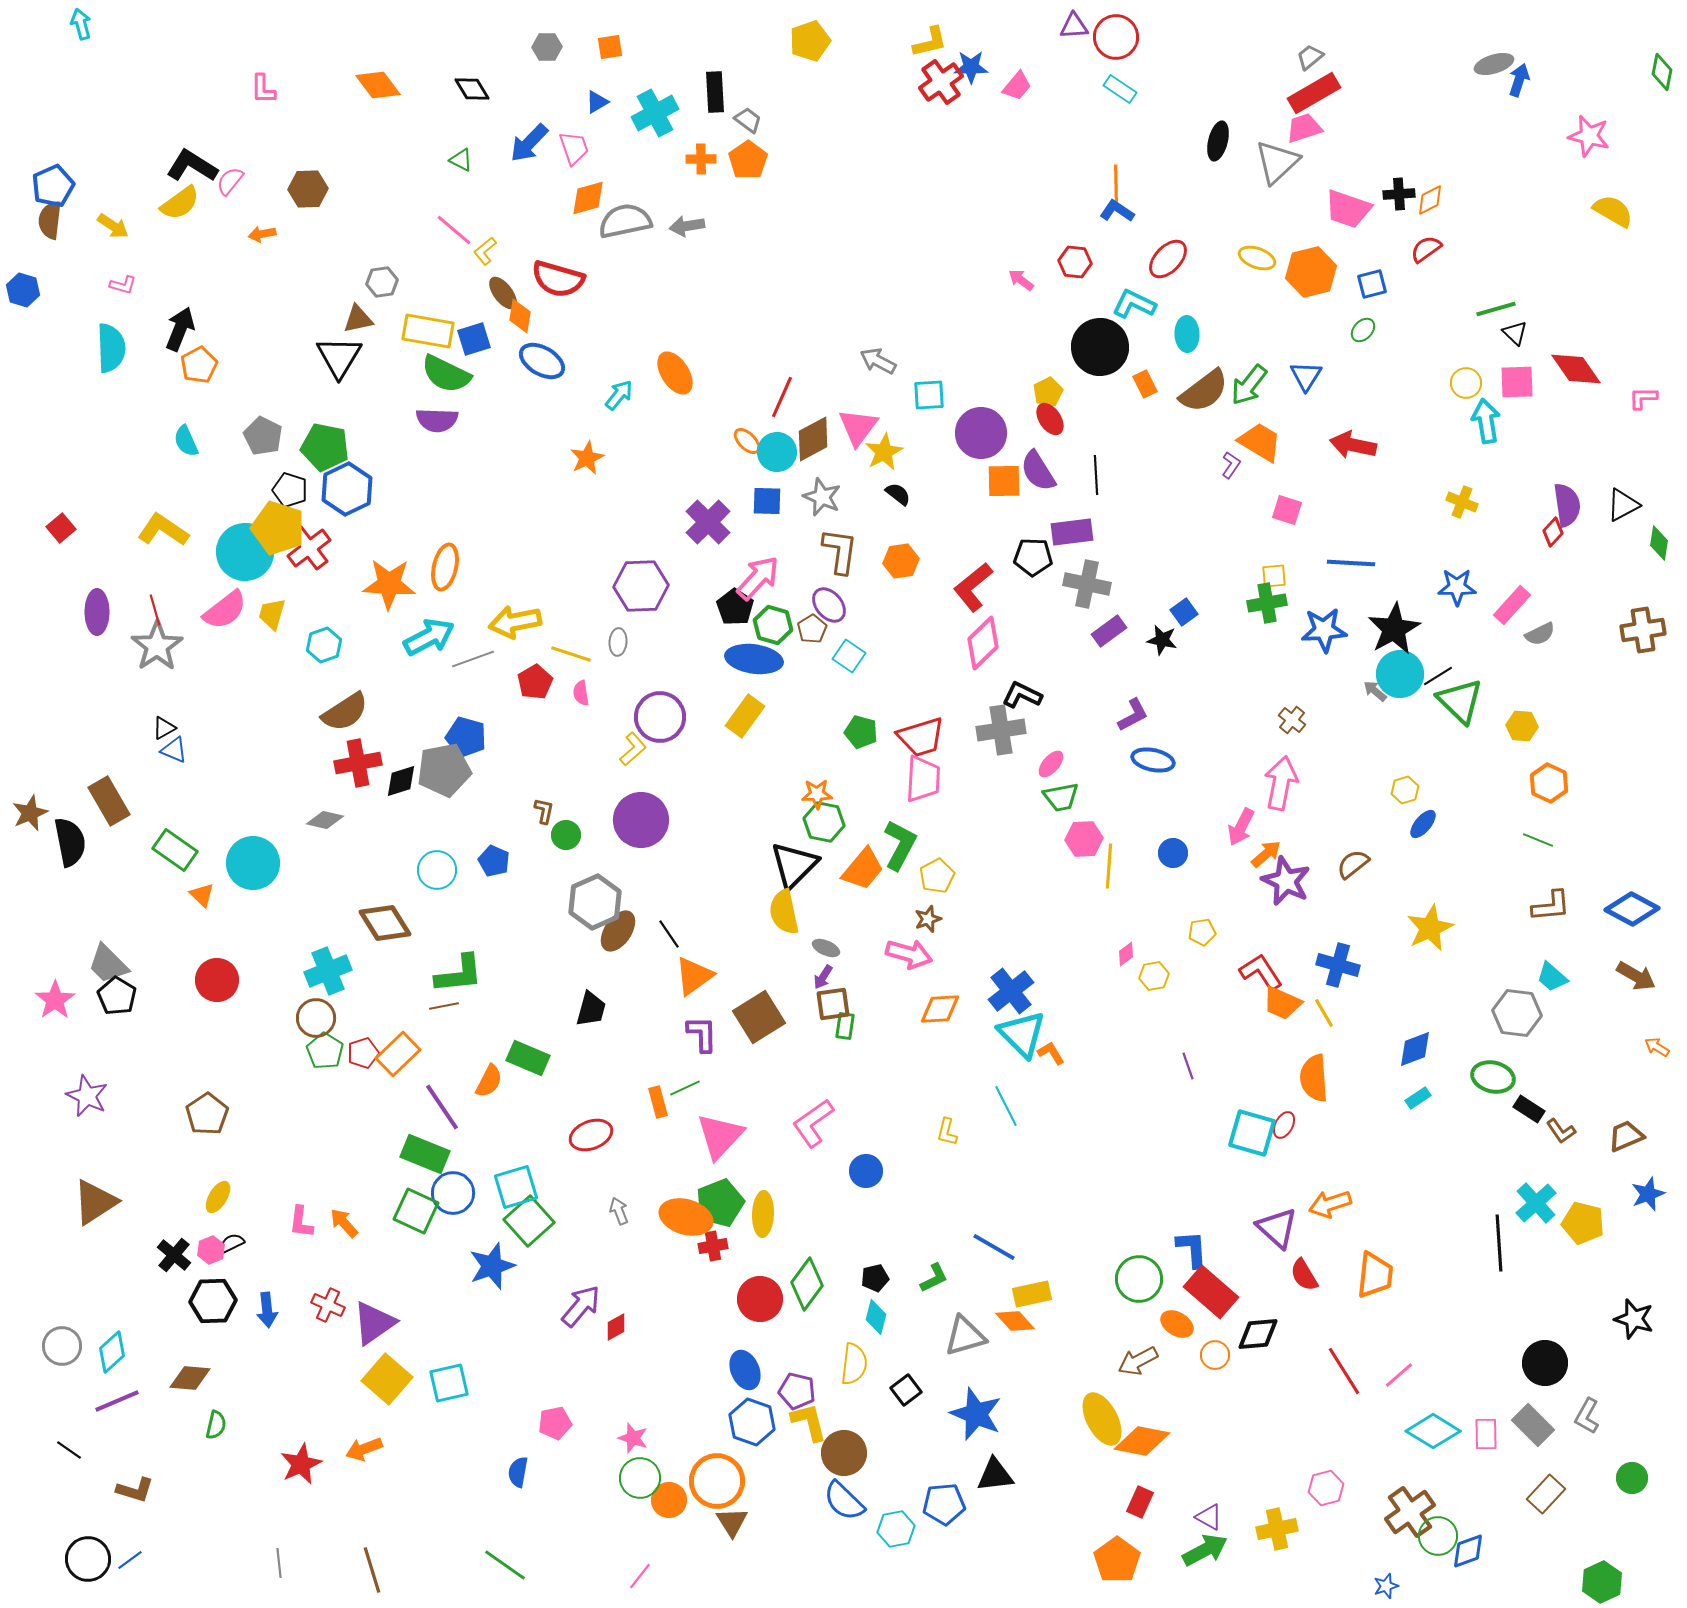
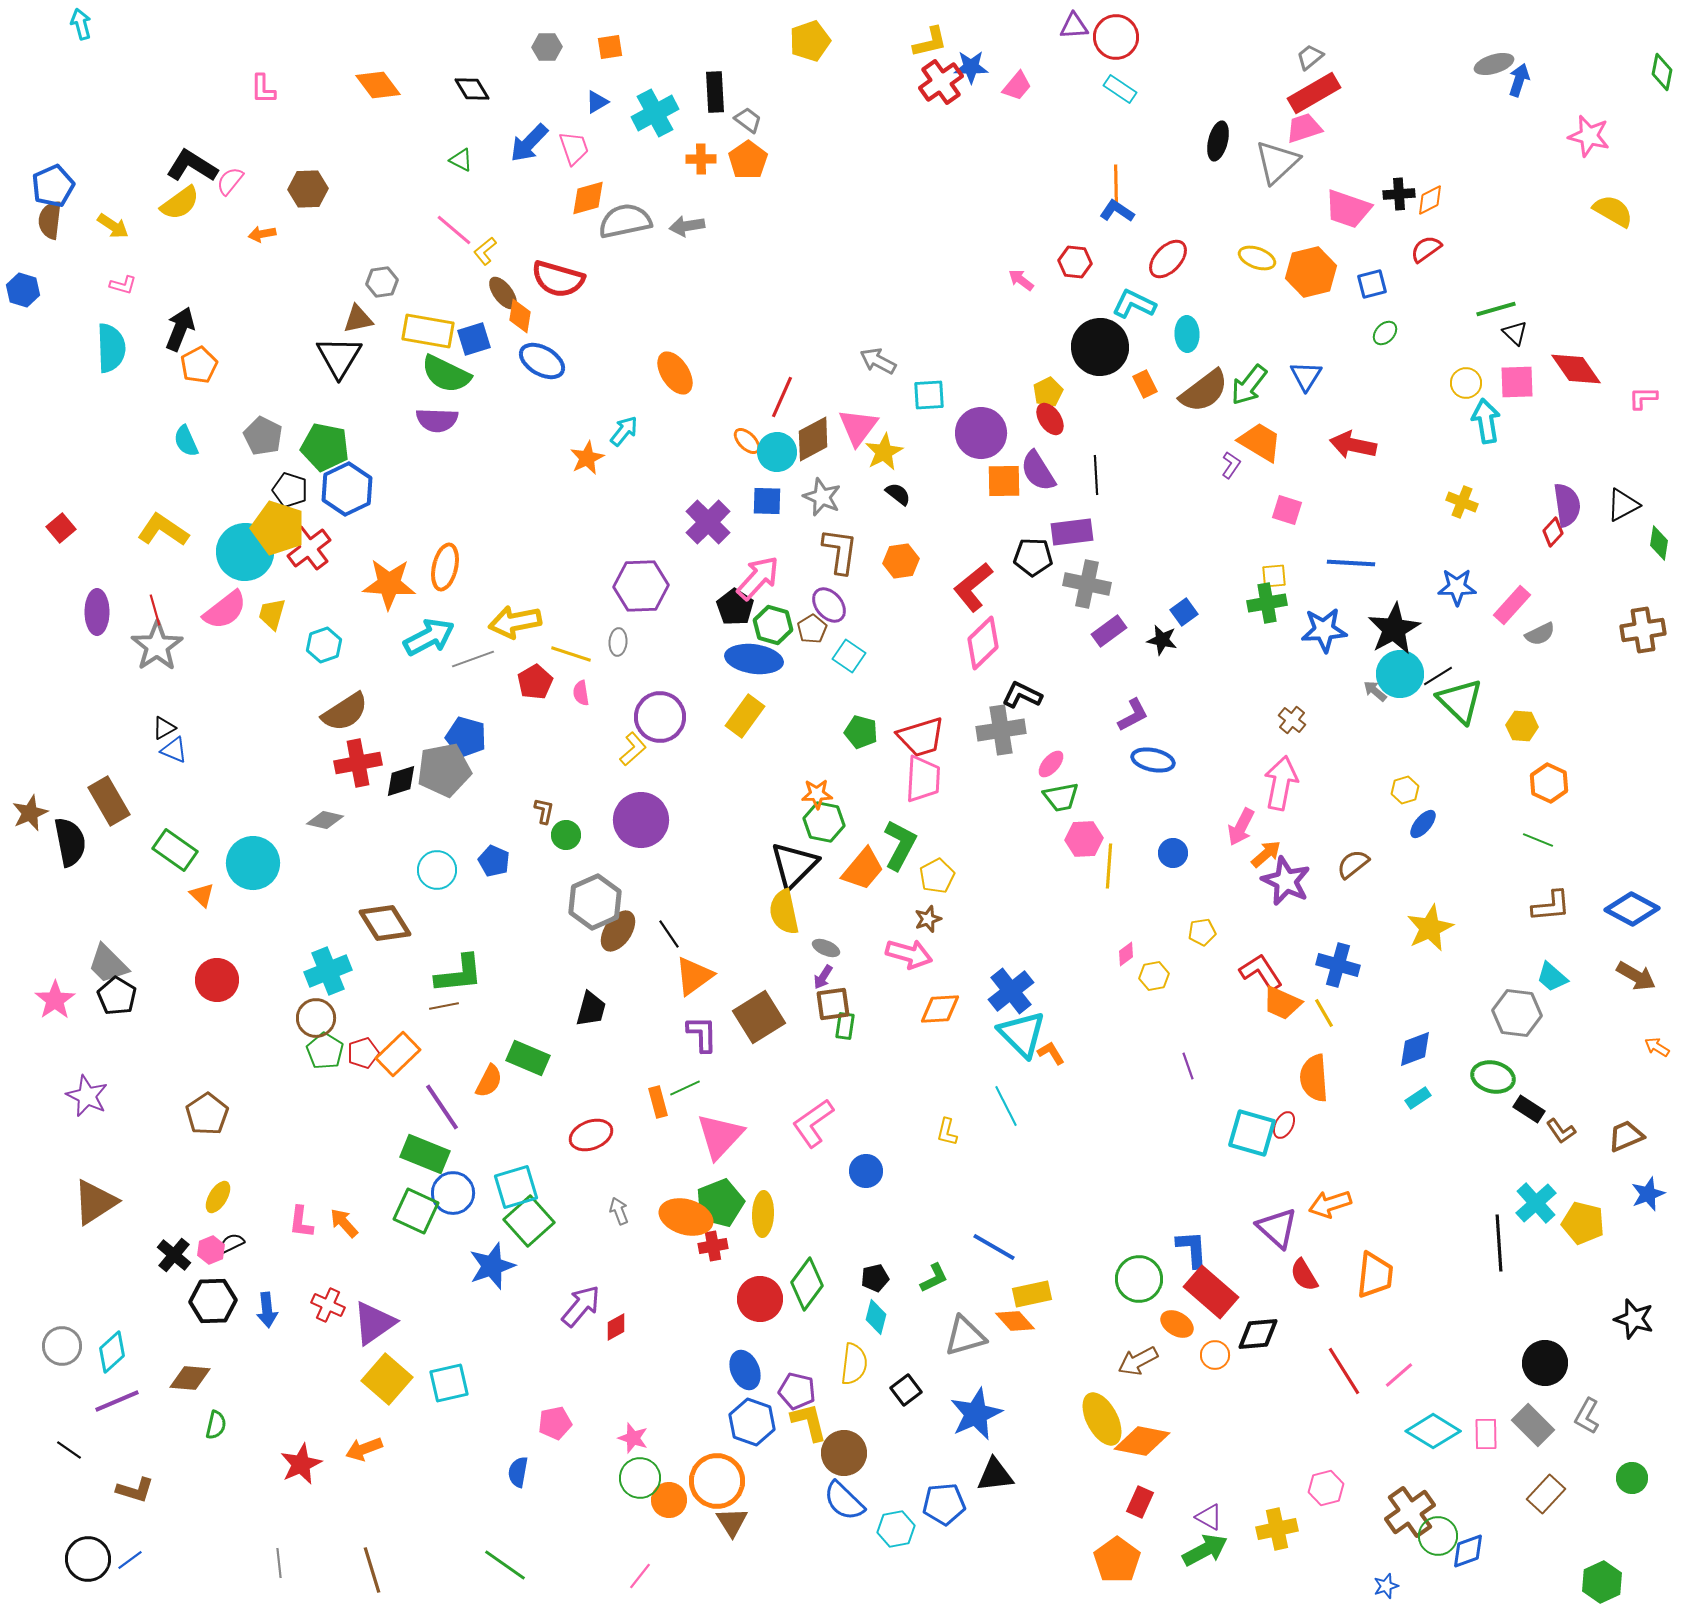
green ellipse at (1363, 330): moved 22 px right, 3 px down
cyan arrow at (619, 395): moved 5 px right, 36 px down
blue star at (976, 1414): rotated 26 degrees clockwise
